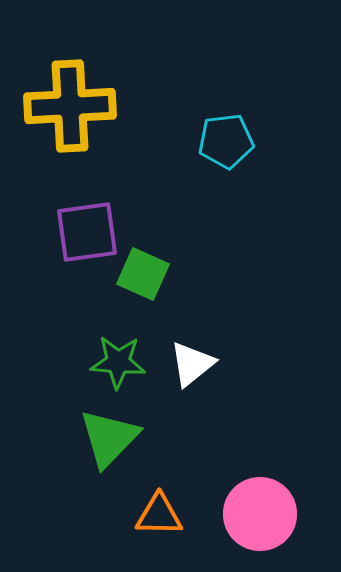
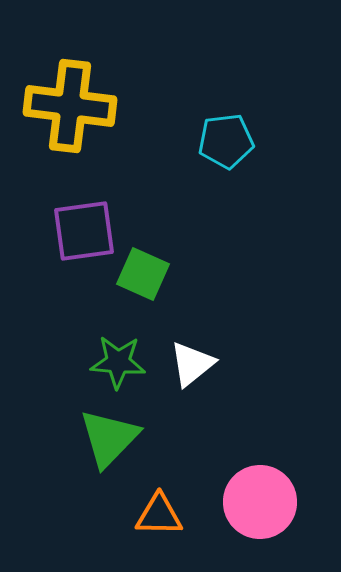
yellow cross: rotated 10 degrees clockwise
purple square: moved 3 px left, 1 px up
pink circle: moved 12 px up
